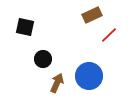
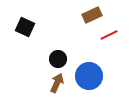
black square: rotated 12 degrees clockwise
red line: rotated 18 degrees clockwise
black circle: moved 15 px right
